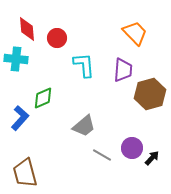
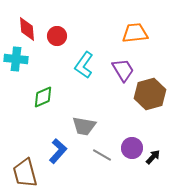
orange trapezoid: rotated 52 degrees counterclockwise
red circle: moved 2 px up
cyan L-shape: rotated 140 degrees counterclockwise
purple trapezoid: rotated 35 degrees counterclockwise
green diamond: moved 1 px up
blue L-shape: moved 38 px right, 33 px down
gray trapezoid: rotated 50 degrees clockwise
black arrow: moved 1 px right, 1 px up
